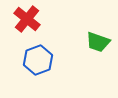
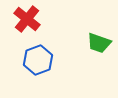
green trapezoid: moved 1 px right, 1 px down
